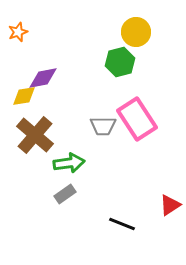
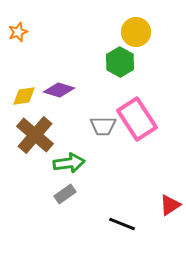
green hexagon: rotated 16 degrees counterclockwise
purple diamond: moved 16 px right, 12 px down; rotated 28 degrees clockwise
